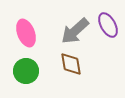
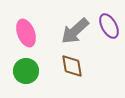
purple ellipse: moved 1 px right, 1 px down
brown diamond: moved 1 px right, 2 px down
